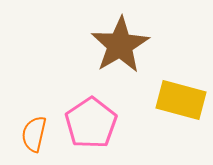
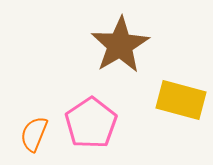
orange semicircle: rotated 9 degrees clockwise
